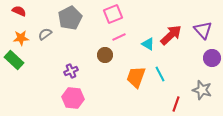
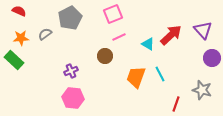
brown circle: moved 1 px down
